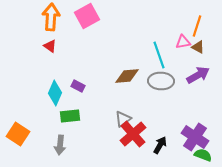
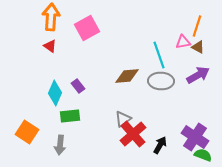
pink square: moved 12 px down
purple rectangle: rotated 24 degrees clockwise
orange square: moved 9 px right, 2 px up
